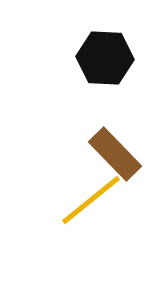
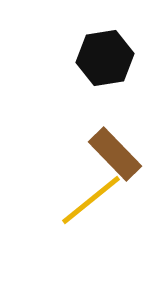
black hexagon: rotated 12 degrees counterclockwise
